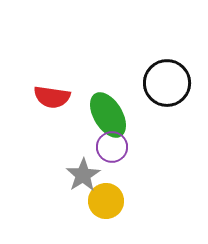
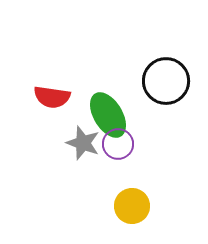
black circle: moved 1 px left, 2 px up
purple circle: moved 6 px right, 3 px up
gray star: moved 32 px up; rotated 20 degrees counterclockwise
yellow circle: moved 26 px right, 5 px down
